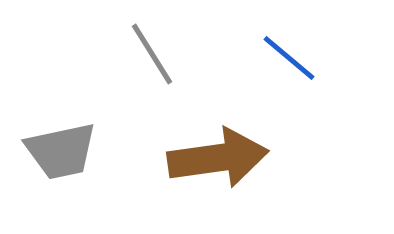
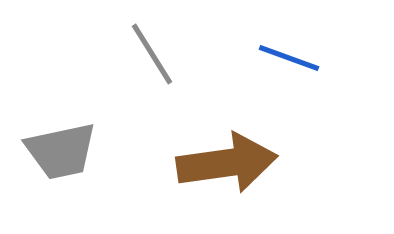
blue line: rotated 20 degrees counterclockwise
brown arrow: moved 9 px right, 5 px down
